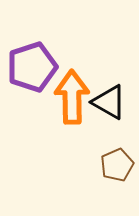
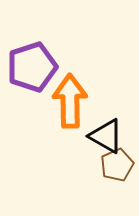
orange arrow: moved 2 px left, 4 px down
black triangle: moved 3 px left, 34 px down
